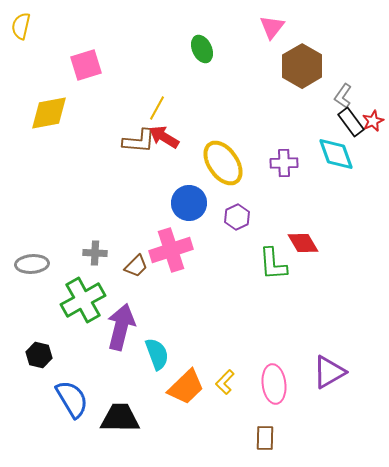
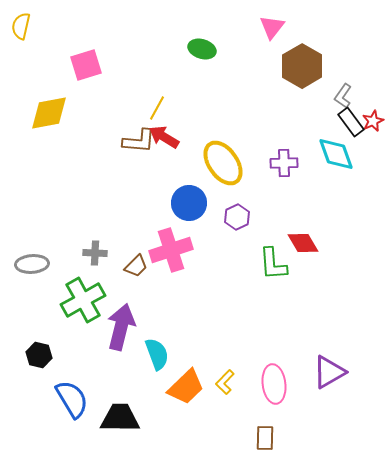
green ellipse: rotated 48 degrees counterclockwise
